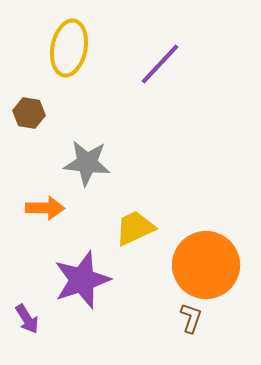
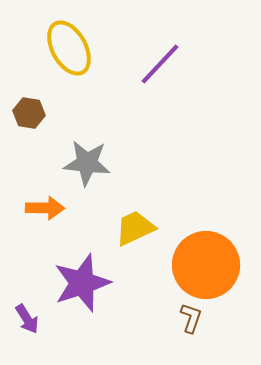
yellow ellipse: rotated 40 degrees counterclockwise
purple star: moved 3 px down
